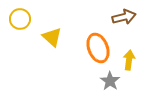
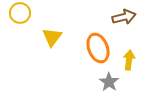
yellow circle: moved 6 px up
yellow triangle: rotated 25 degrees clockwise
gray star: moved 1 px left, 1 px down
